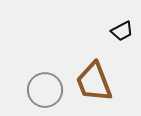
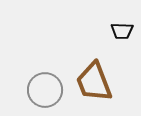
black trapezoid: rotated 30 degrees clockwise
